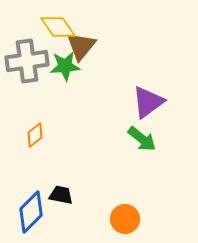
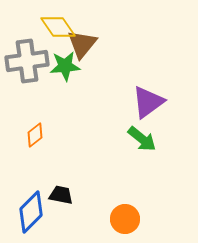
brown triangle: moved 1 px right, 2 px up
